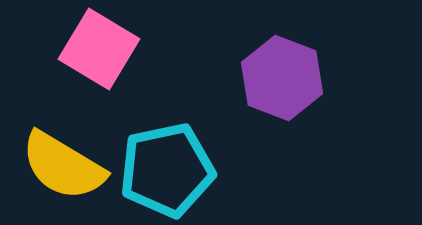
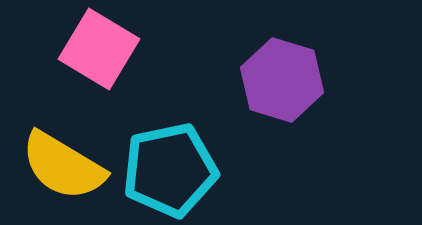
purple hexagon: moved 2 px down; rotated 4 degrees counterclockwise
cyan pentagon: moved 3 px right
